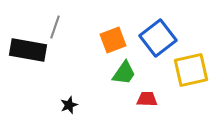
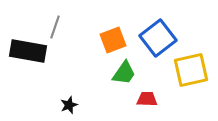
black rectangle: moved 1 px down
